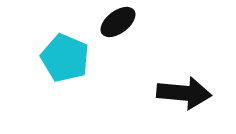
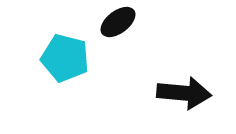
cyan pentagon: rotated 9 degrees counterclockwise
